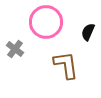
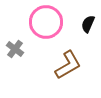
black semicircle: moved 8 px up
brown L-shape: moved 2 px right; rotated 68 degrees clockwise
